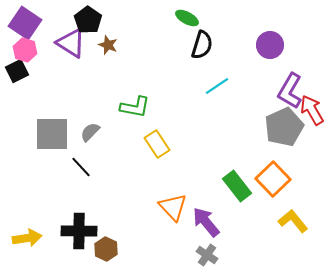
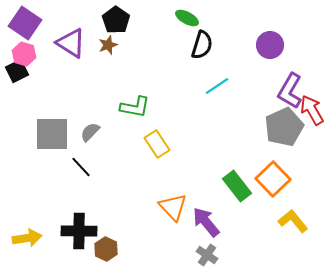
black pentagon: moved 28 px right
brown star: rotated 30 degrees clockwise
pink hexagon: moved 1 px left, 4 px down
